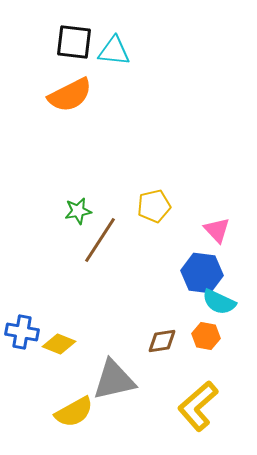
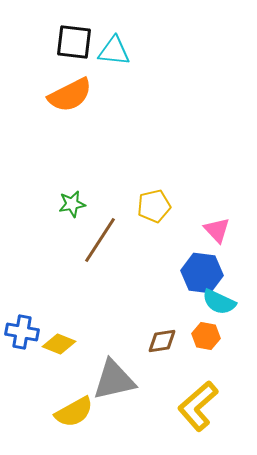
green star: moved 6 px left, 7 px up
